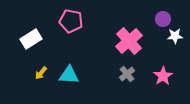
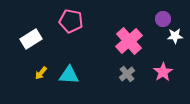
pink star: moved 4 px up
